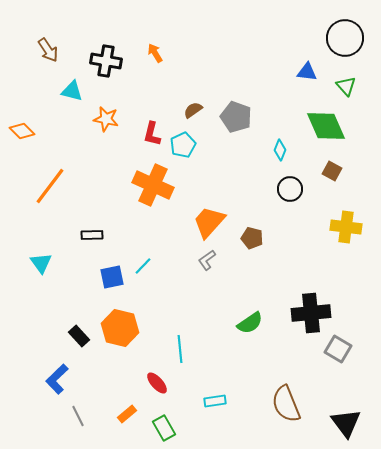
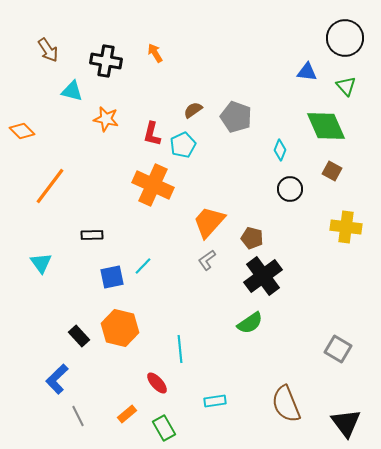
black cross at (311, 313): moved 48 px left, 37 px up; rotated 30 degrees counterclockwise
